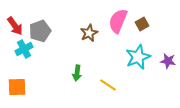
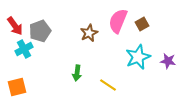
orange square: rotated 12 degrees counterclockwise
